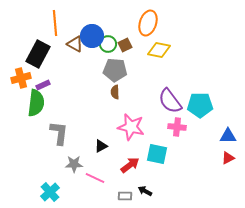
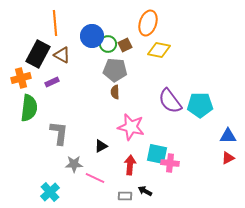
brown triangle: moved 13 px left, 11 px down
purple rectangle: moved 9 px right, 3 px up
green semicircle: moved 7 px left, 5 px down
pink cross: moved 7 px left, 36 px down
red arrow: rotated 48 degrees counterclockwise
